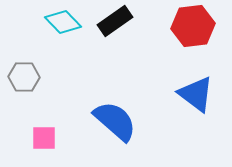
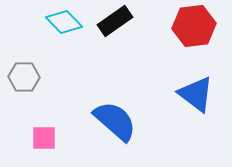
cyan diamond: moved 1 px right
red hexagon: moved 1 px right
